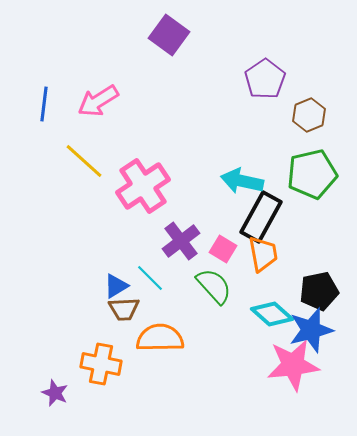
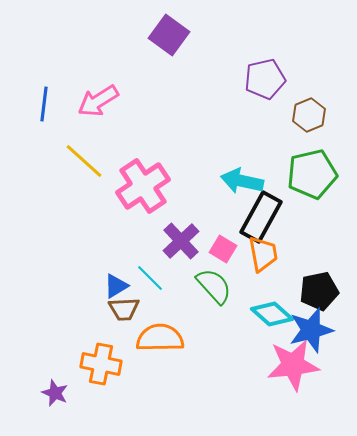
purple pentagon: rotated 21 degrees clockwise
purple cross: rotated 6 degrees counterclockwise
